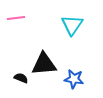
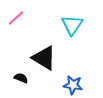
pink line: rotated 36 degrees counterclockwise
black triangle: moved 6 px up; rotated 36 degrees clockwise
blue star: moved 1 px left, 6 px down
